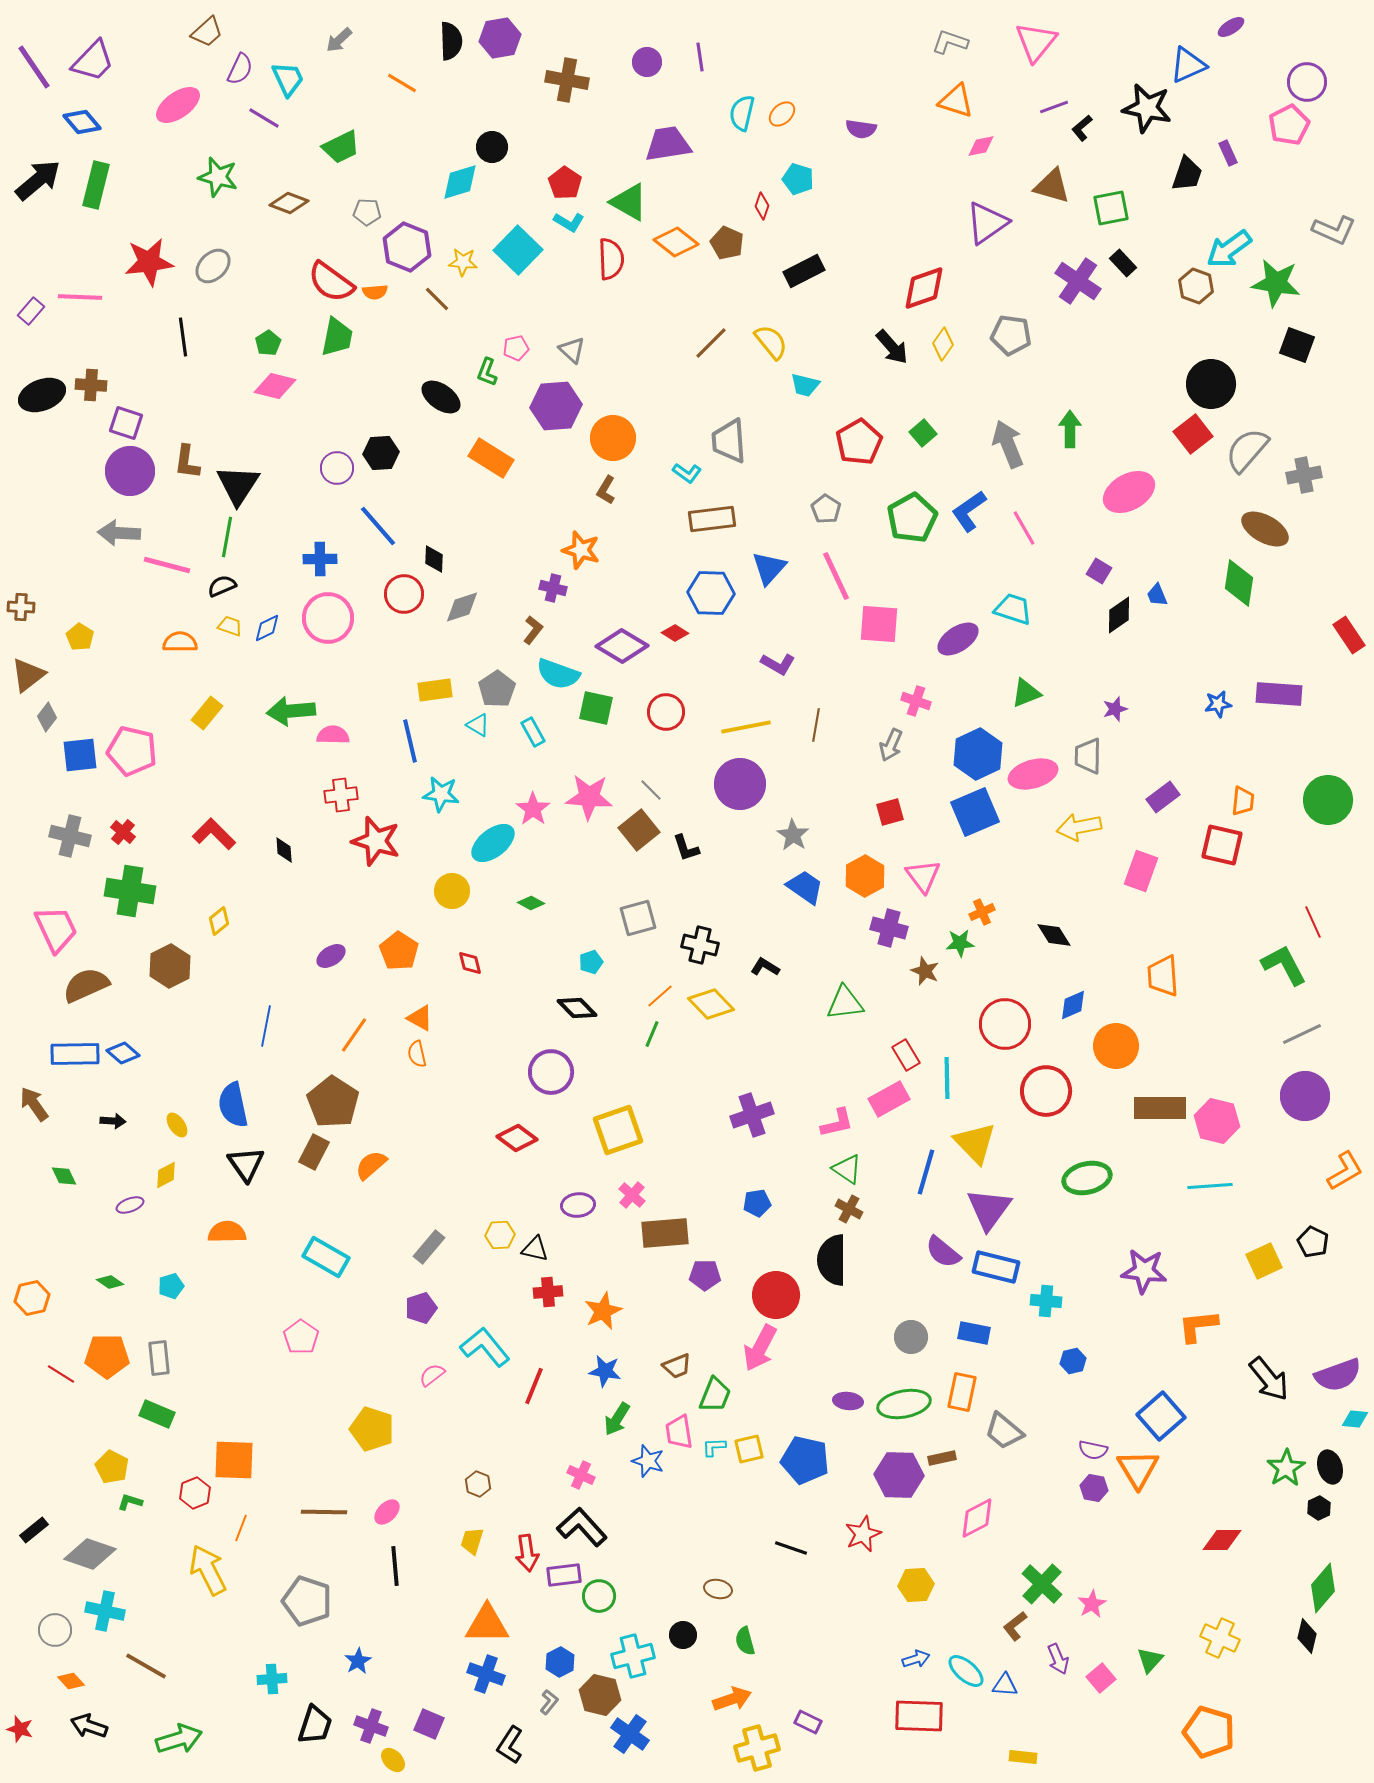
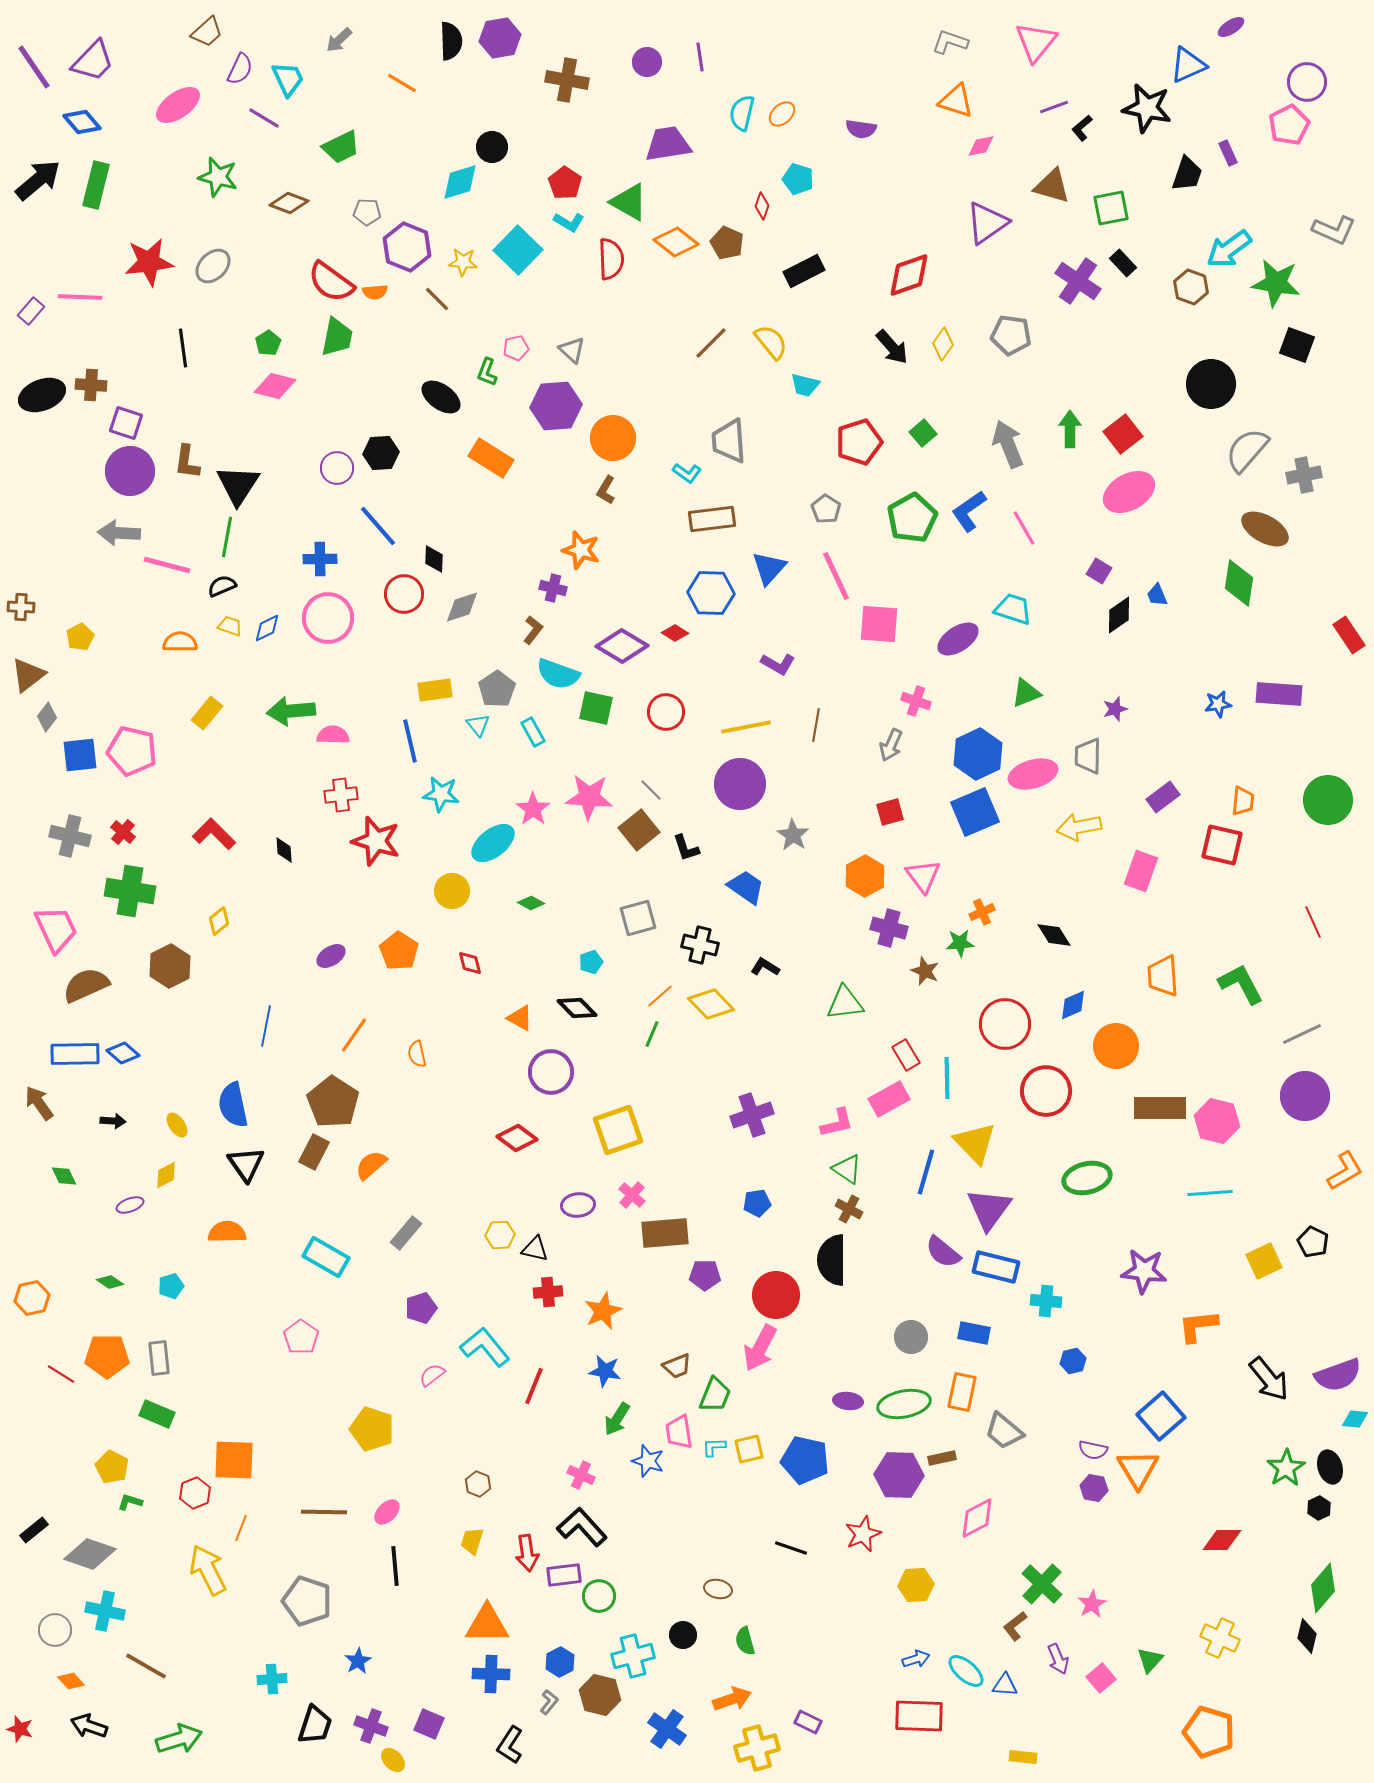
brown hexagon at (1196, 286): moved 5 px left, 1 px down
red diamond at (924, 288): moved 15 px left, 13 px up
black line at (183, 337): moved 11 px down
red square at (1193, 434): moved 70 px left
red pentagon at (859, 442): rotated 12 degrees clockwise
yellow pentagon at (80, 637): rotated 12 degrees clockwise
cyan triangle at (478, 725): rotated 20 degrees clockwise
blue trapezoid at (805, 887): moved 59 px left
green L-shape at (1284, 965): moved 43 px left, 19 px down
orange triangle at (420, 1018): moved 100 px right
brown arrow at (34, 1104): moved 5 px right, 1 px up
cyan line at (1210, 1186): moved 7 px down
gray rectangle at (429, 1247): moved 23 px left, 14 px up
blue cross at (486, 1674): moved 5 px right; rotated 18 degrees counterclockwise
blue cross at (630, 1734): moved 37 px right, 5 px up
